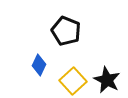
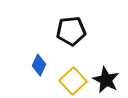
black pentagon: moved 5 px right; rotated 28 degrees counterclockwise
black star: moved 1 px left
